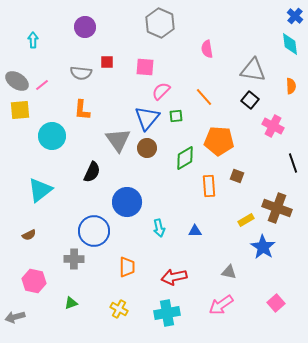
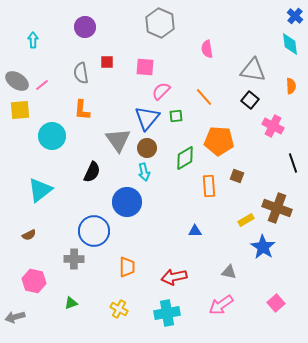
gray semicircle at (81, 73): rotated 75 degrees clockwise
cyan arrow at (159, 228): moved 15 px left, 56 px up
